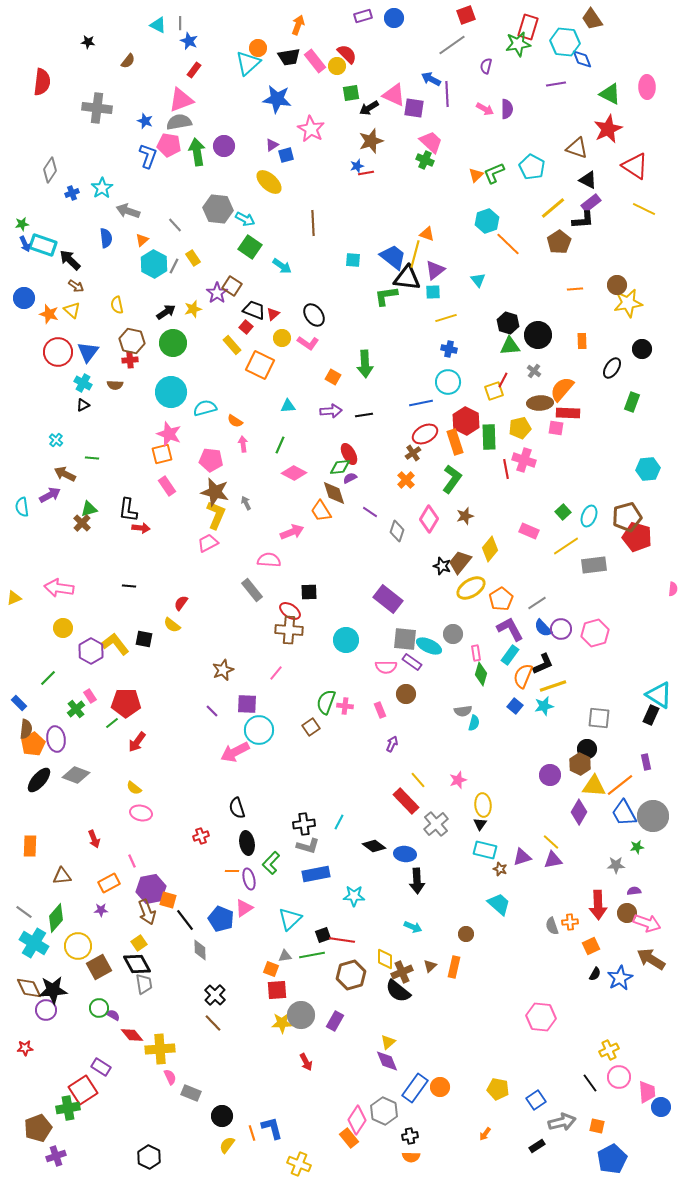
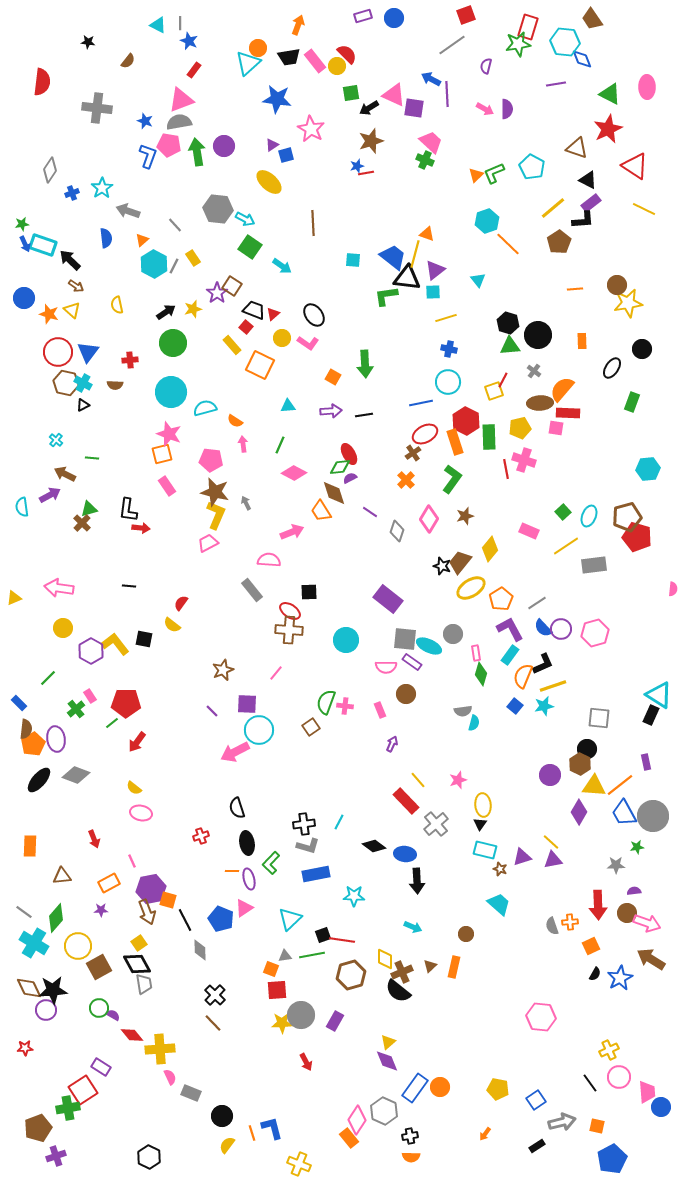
brown hexagon at (132, 341): moved 66 px left, 42 px down
black line at (185, 920): rotated 10 degrees clockwise
